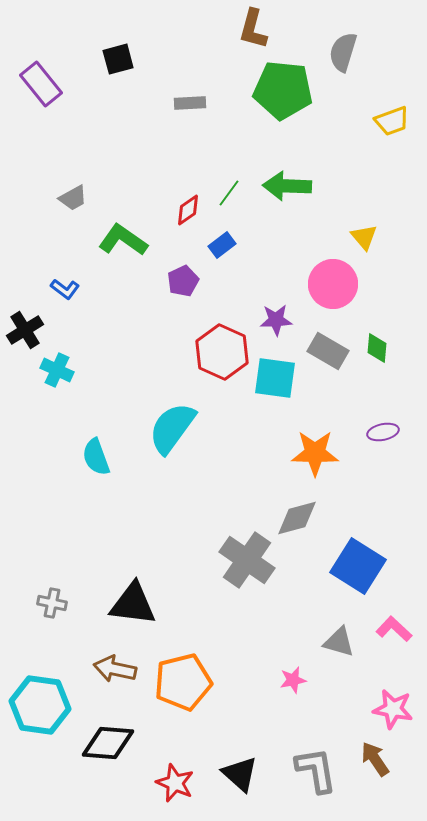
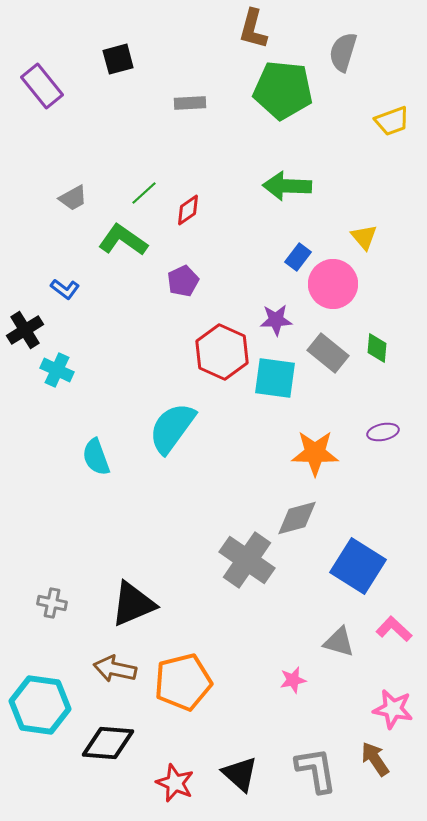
purple rectangle at (41, 84): moved 1 px right, 2 px down
green line at (229, 193): moved 85 px left; rotated 12 degrees clockwise
blue rectangle at (222, 245): moved 76 px right, 12 px down; rotated 16 degrees counterclockwise
gray rectangle at (328, 351): moved 2 px down; rotated 9 degrees clockwise
black triangle at (133, 604): rotated 30 degrees counterclockwise
